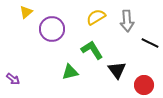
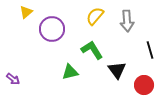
yellow semicircle: moved 1 px left, 1 px up; rotated 18 degrees counterclockwise
black line: moved 7 px down; rotated 48 degrees clockwise
